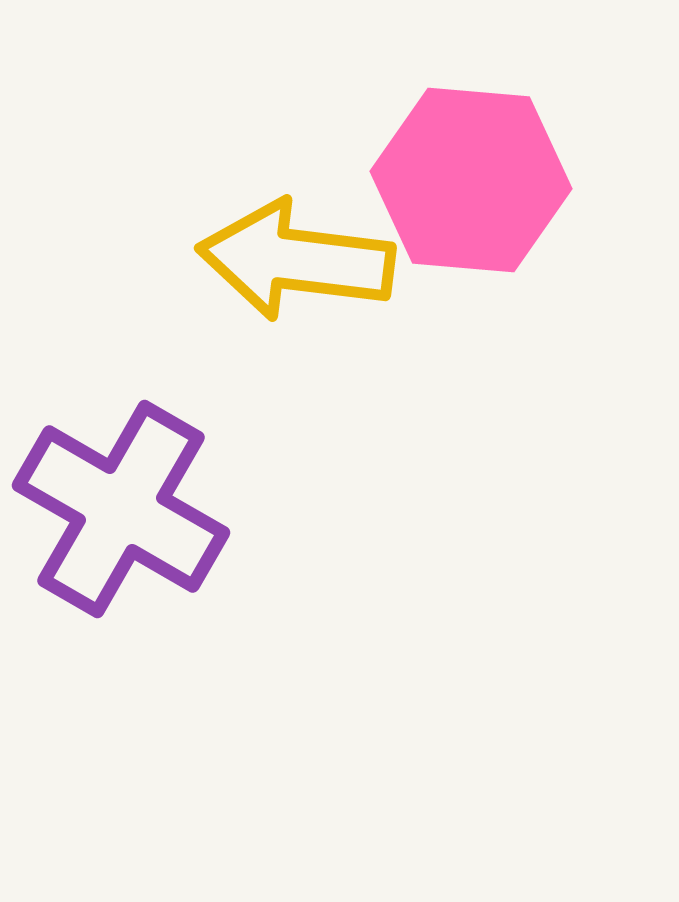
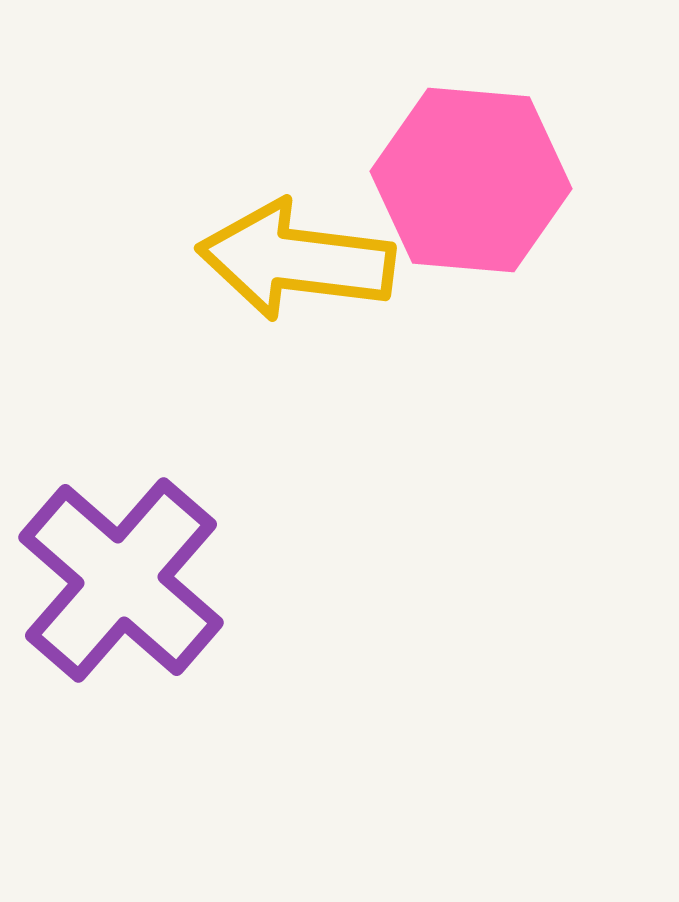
purple cross: moved 71 px down; rotated 11 degrees clockwise
